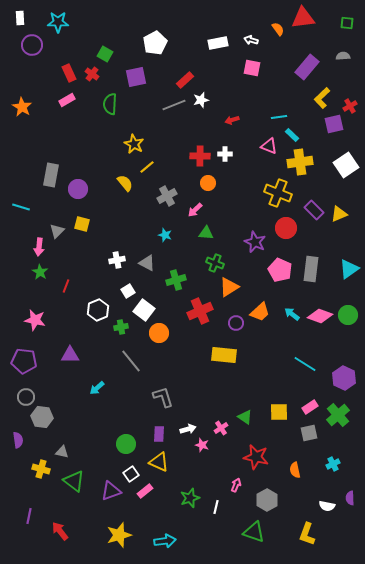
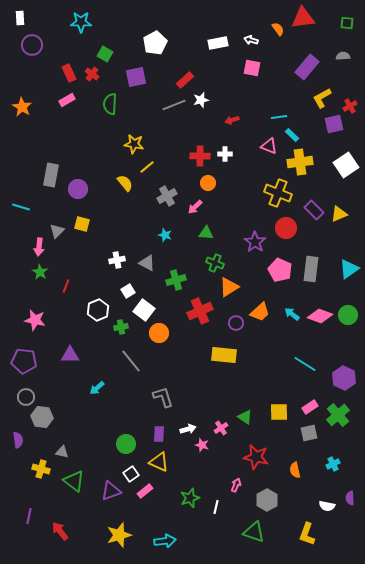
cyan star at (58, 22): moved 23 px right
yellow L-shape at (322, 98): rotated 15 degrees clockwise
yellow star at (134, 144): rotated 18 degrees counterclockwise
pink arrow at (195, 210): moved 3 px up
purple star at (255, 242): rotated 10 degrees clockwise
